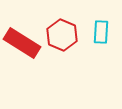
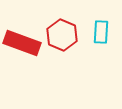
red rectangle: rotated 12 degrees counterclockwise
